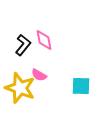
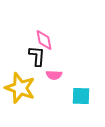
black L-shape: moved 14 px right, 11 px down; rotated 35 degrees counterclockwise
pink semicircle: moved 15 px right; rotated 28 degrees counterclockwise
cyan square: moved 10 px down
